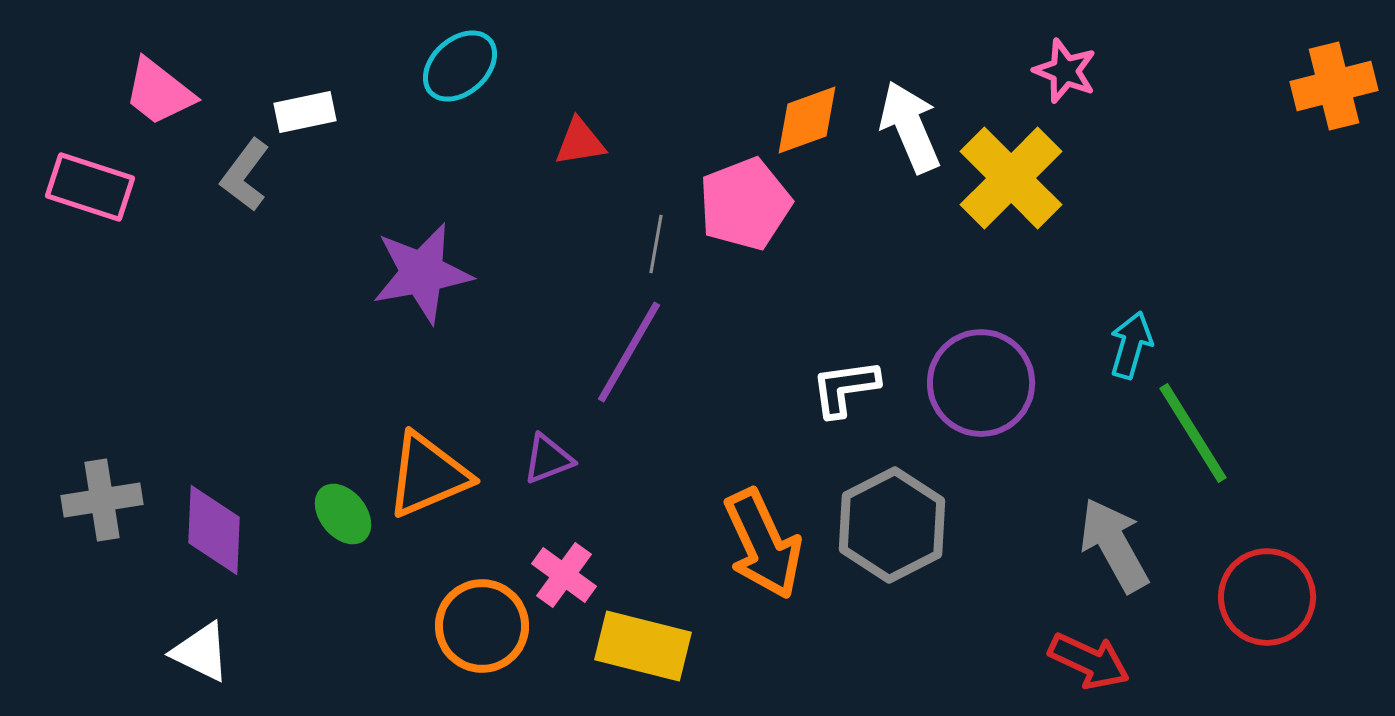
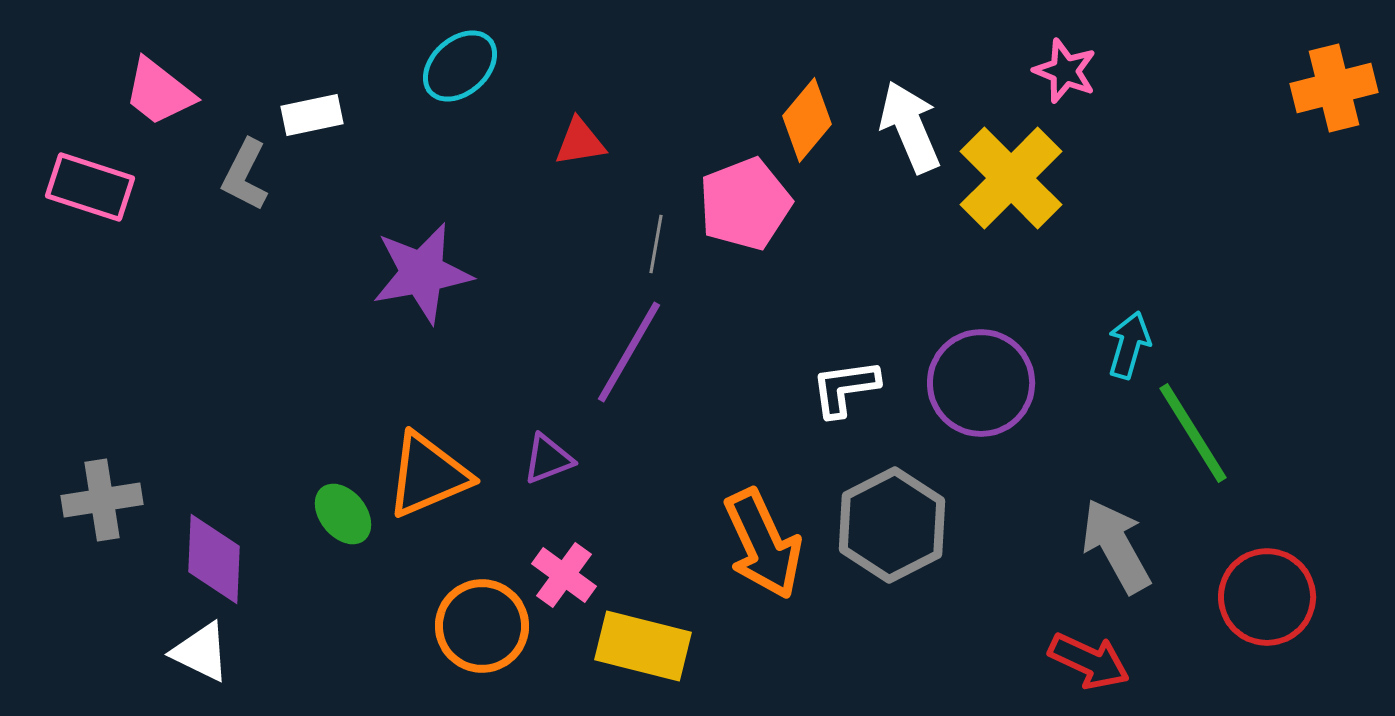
orange cross: moved 2 px down
white rectangle: moved 7 px right, 3 px down
orange diamond: rotated 30 degrees counterclockwise
gray L-shape: rotated 10 degrees counterclockwise
cyan arrow: moved 2 px left
purple diamond: moved 29 px down
gray arrow: moved 2 px right, 1 px down
